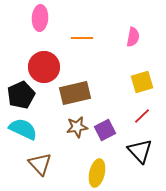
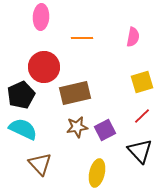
pink ellipse: moved 1 px right, 1 px up
